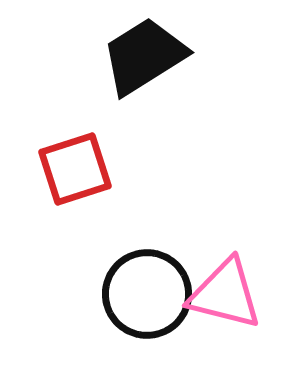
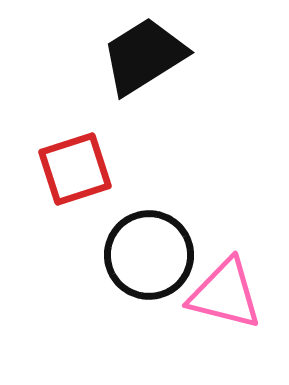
black circle: moved 2 px right, 39 px up
